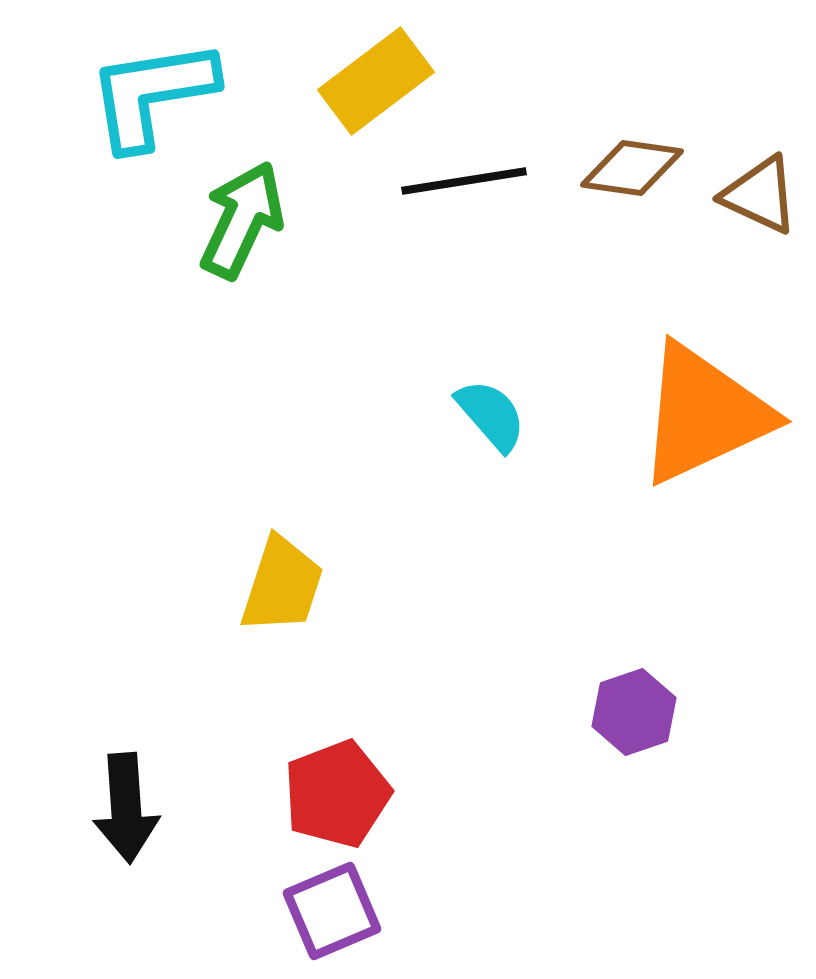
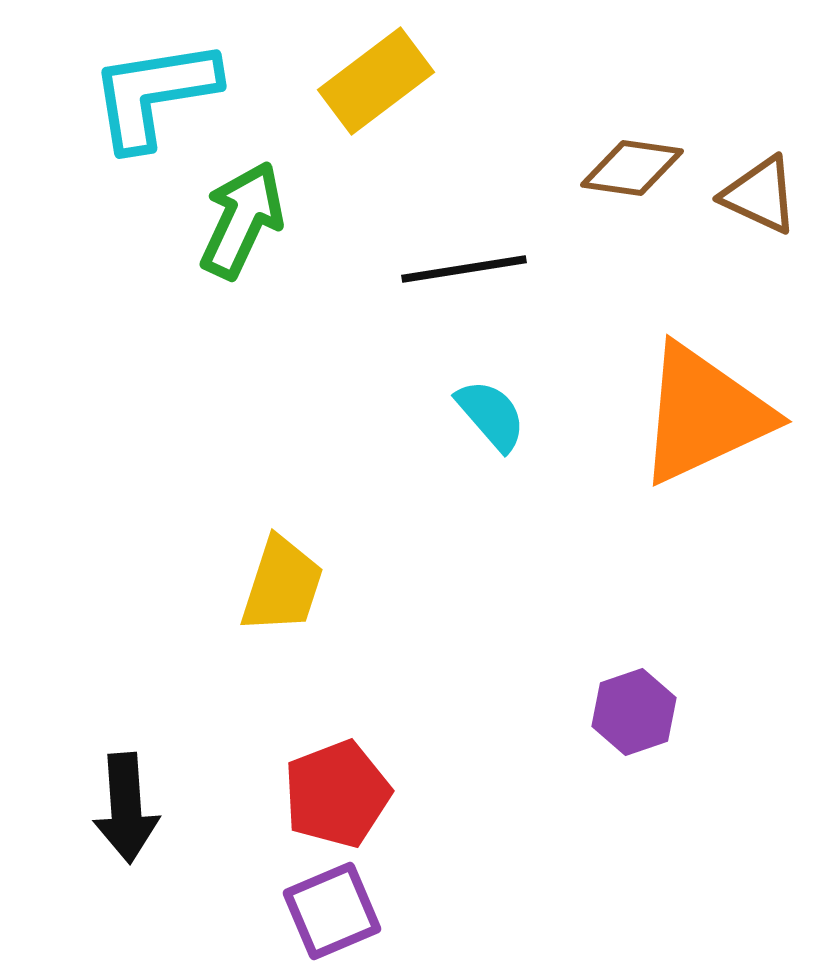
cyan L-shape: moved 2 px right
black line: moved 88 px down
